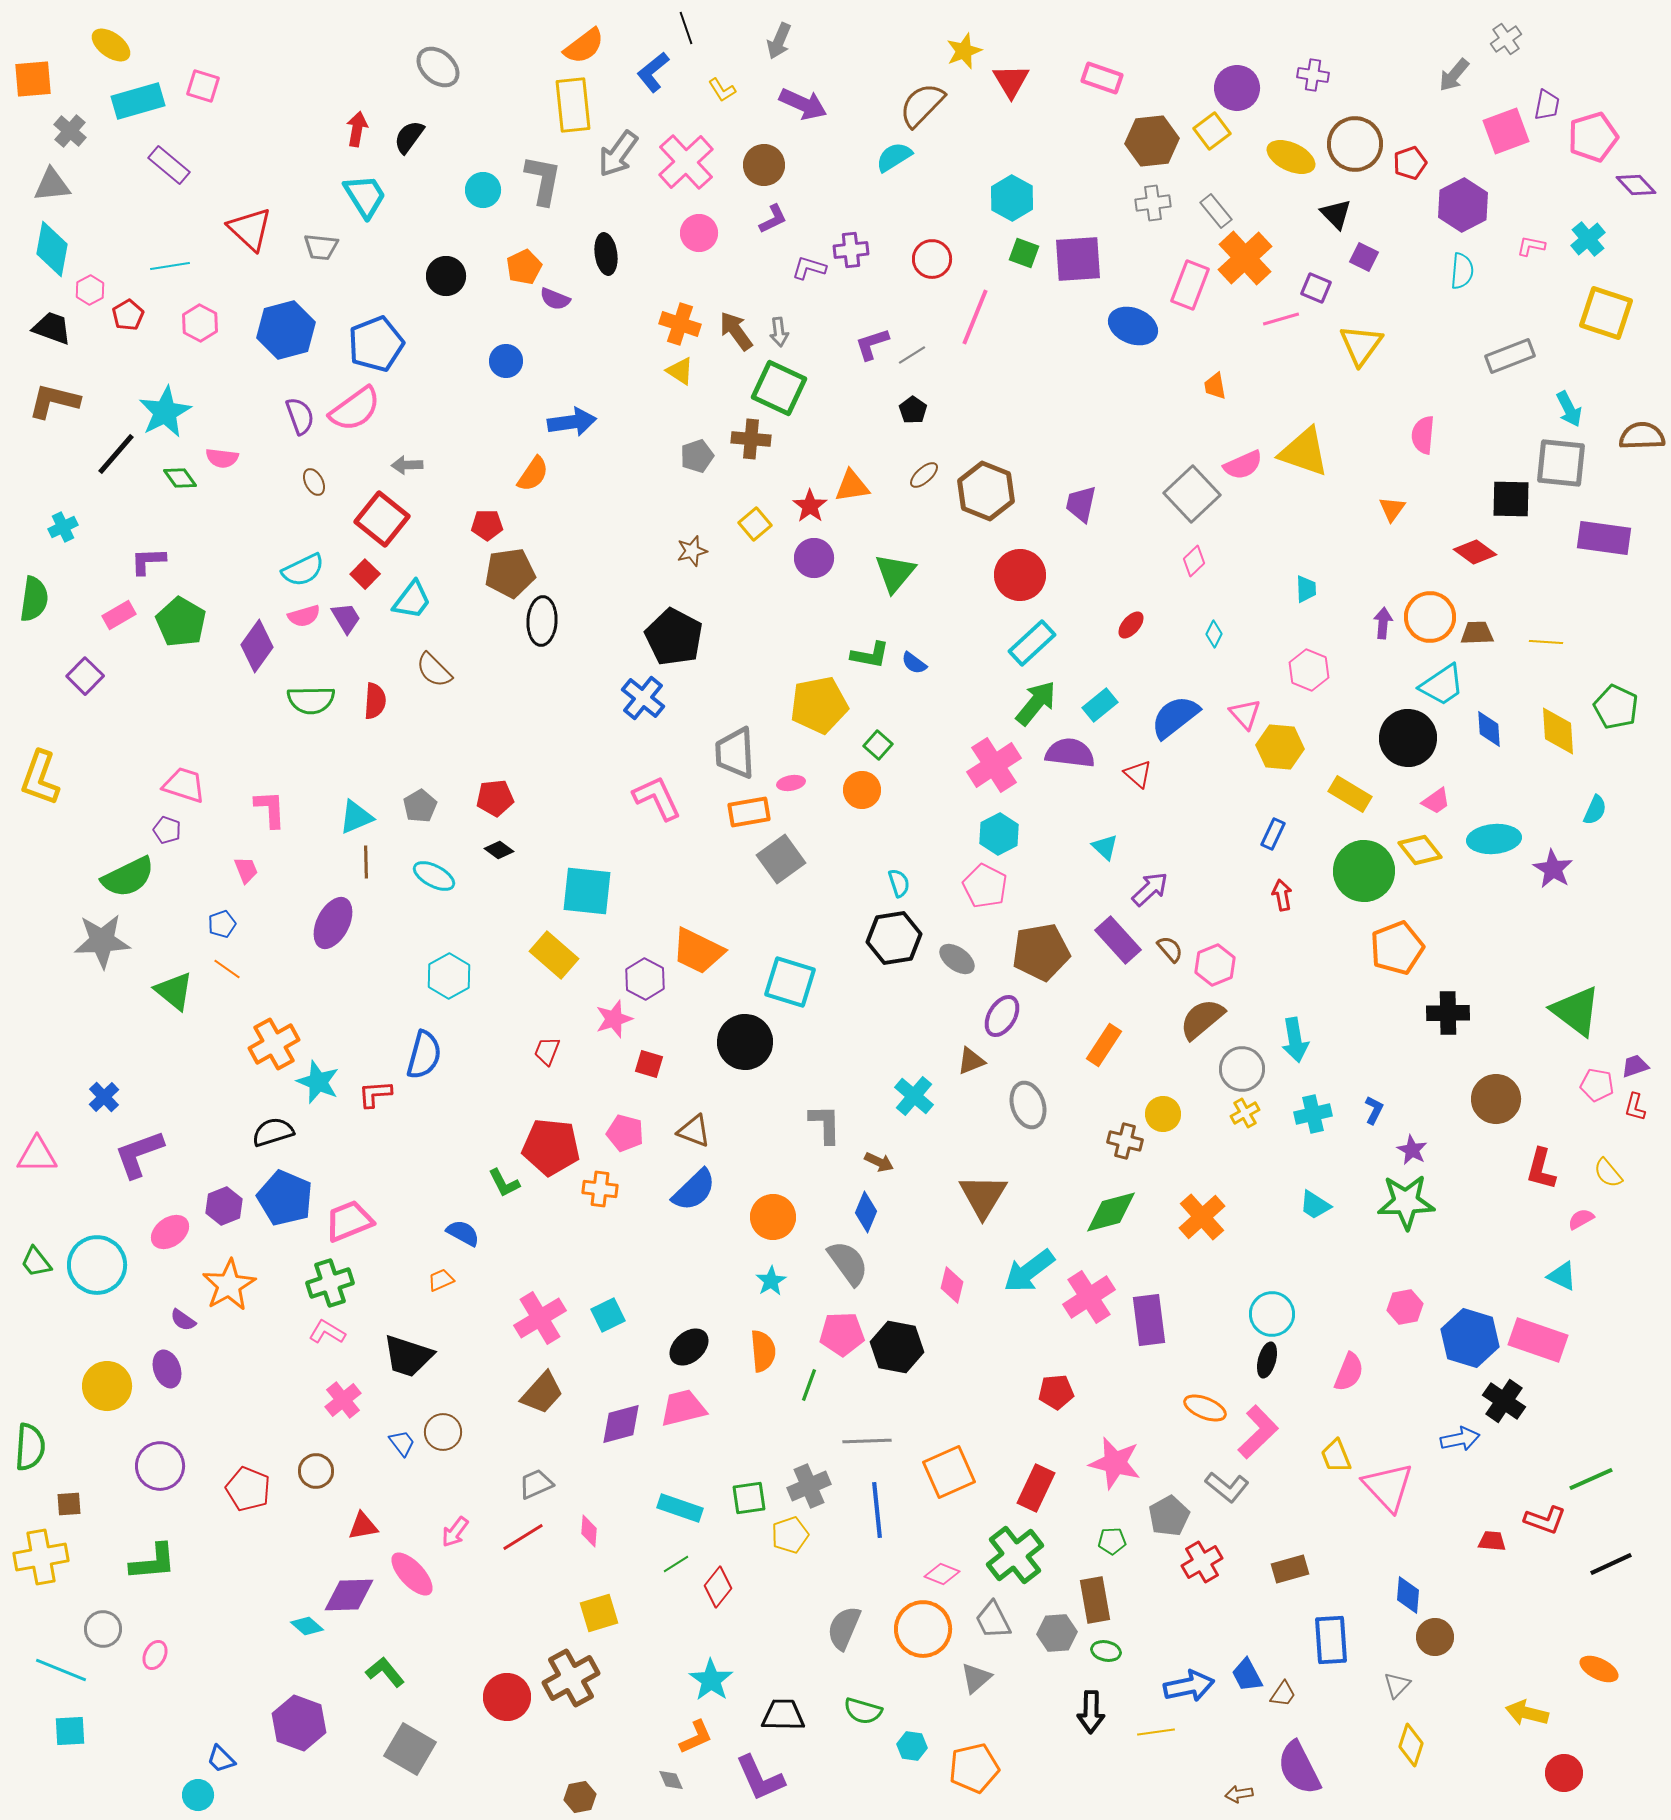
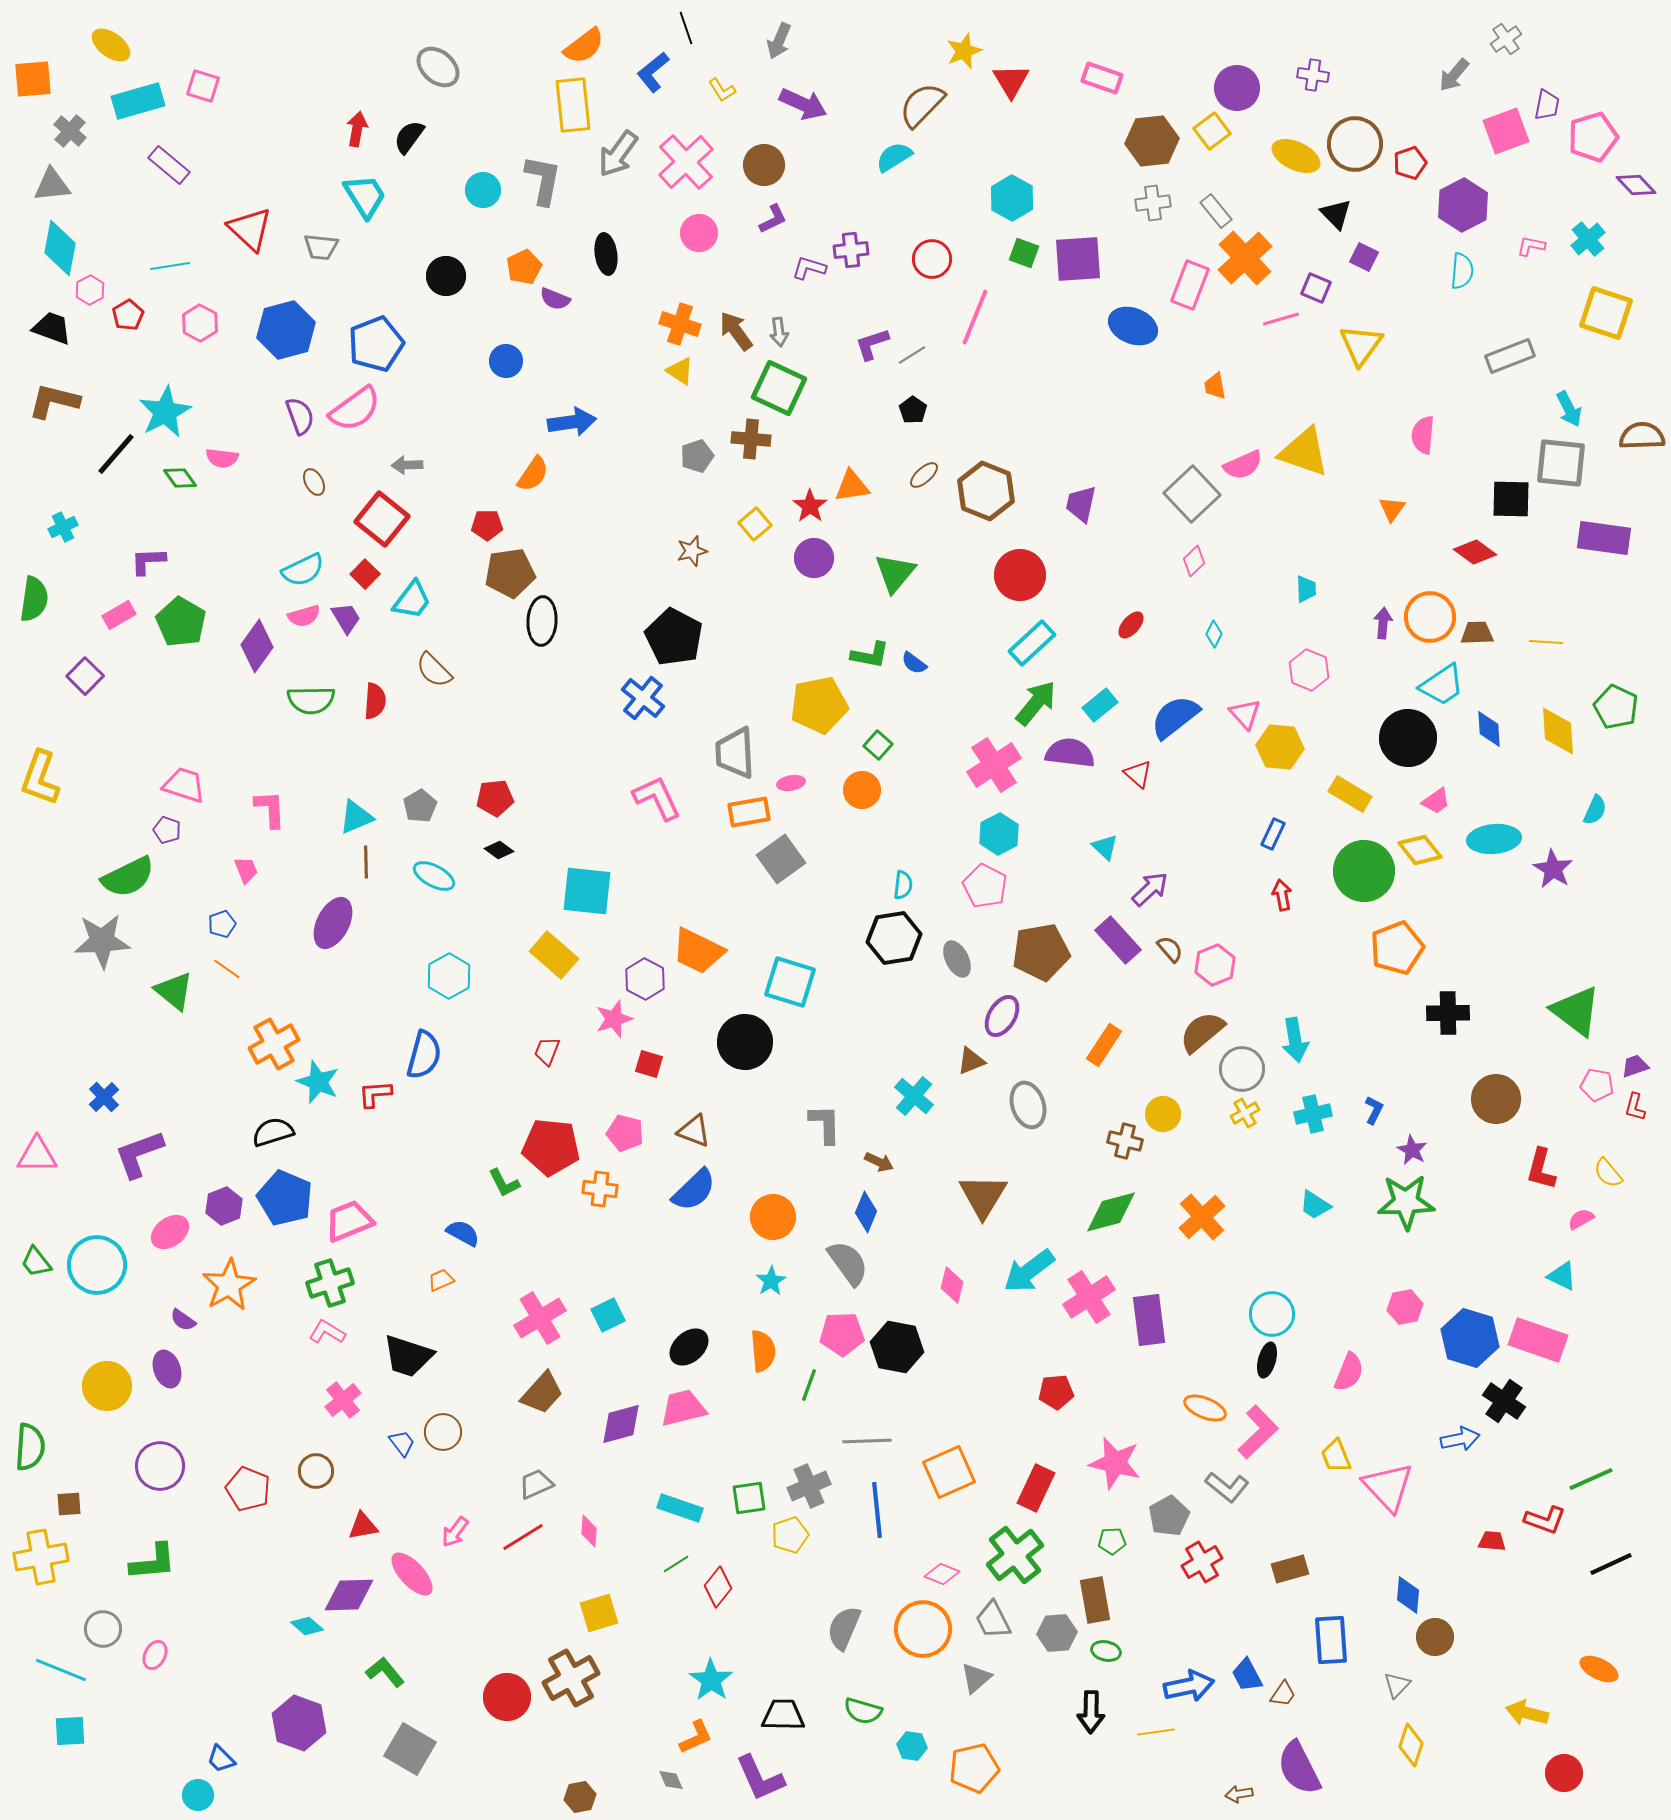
yellow ellipse at (1291, 157): moved 5 px right, 1 px up
cyan diamond at (52, 249): moved 8 px right, 1 px up
cyan semicircle at (899, 883): moved 4 px right, 2 px down; rotated 24 degrees clockwise
gray ellipse at (957, 959): rotated 27 degrees clockwise
brown semicircle at (1202, 1019): moved 13 px down
